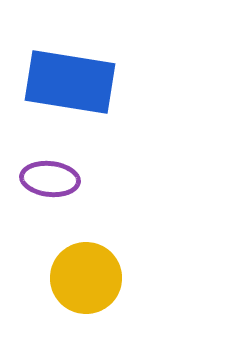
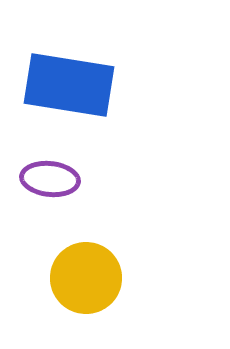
blue rectangle: moved 1 px left, 3 px down
